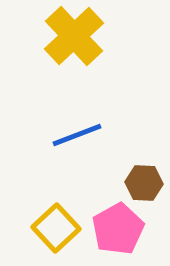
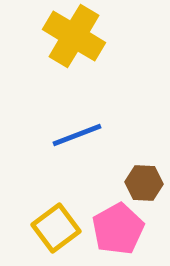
yellow cross: rotated 16 degrees counterclockwise
yellow square: rotated 6 degrees clockwise
